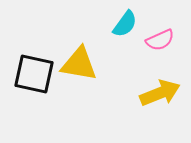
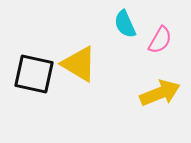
cyan semicircle: rotated 120 degrees clockwise
pink semicircle: rotated 36 degrees counterclockwise
yellow triangle: rotated 21 degrees clockwise
